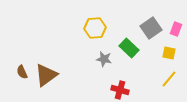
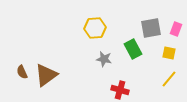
gray square: rotated 25 degrees clockwise
green rectangle: moved 4 px right, 1 px down; rotated 18 degrees clockwise
